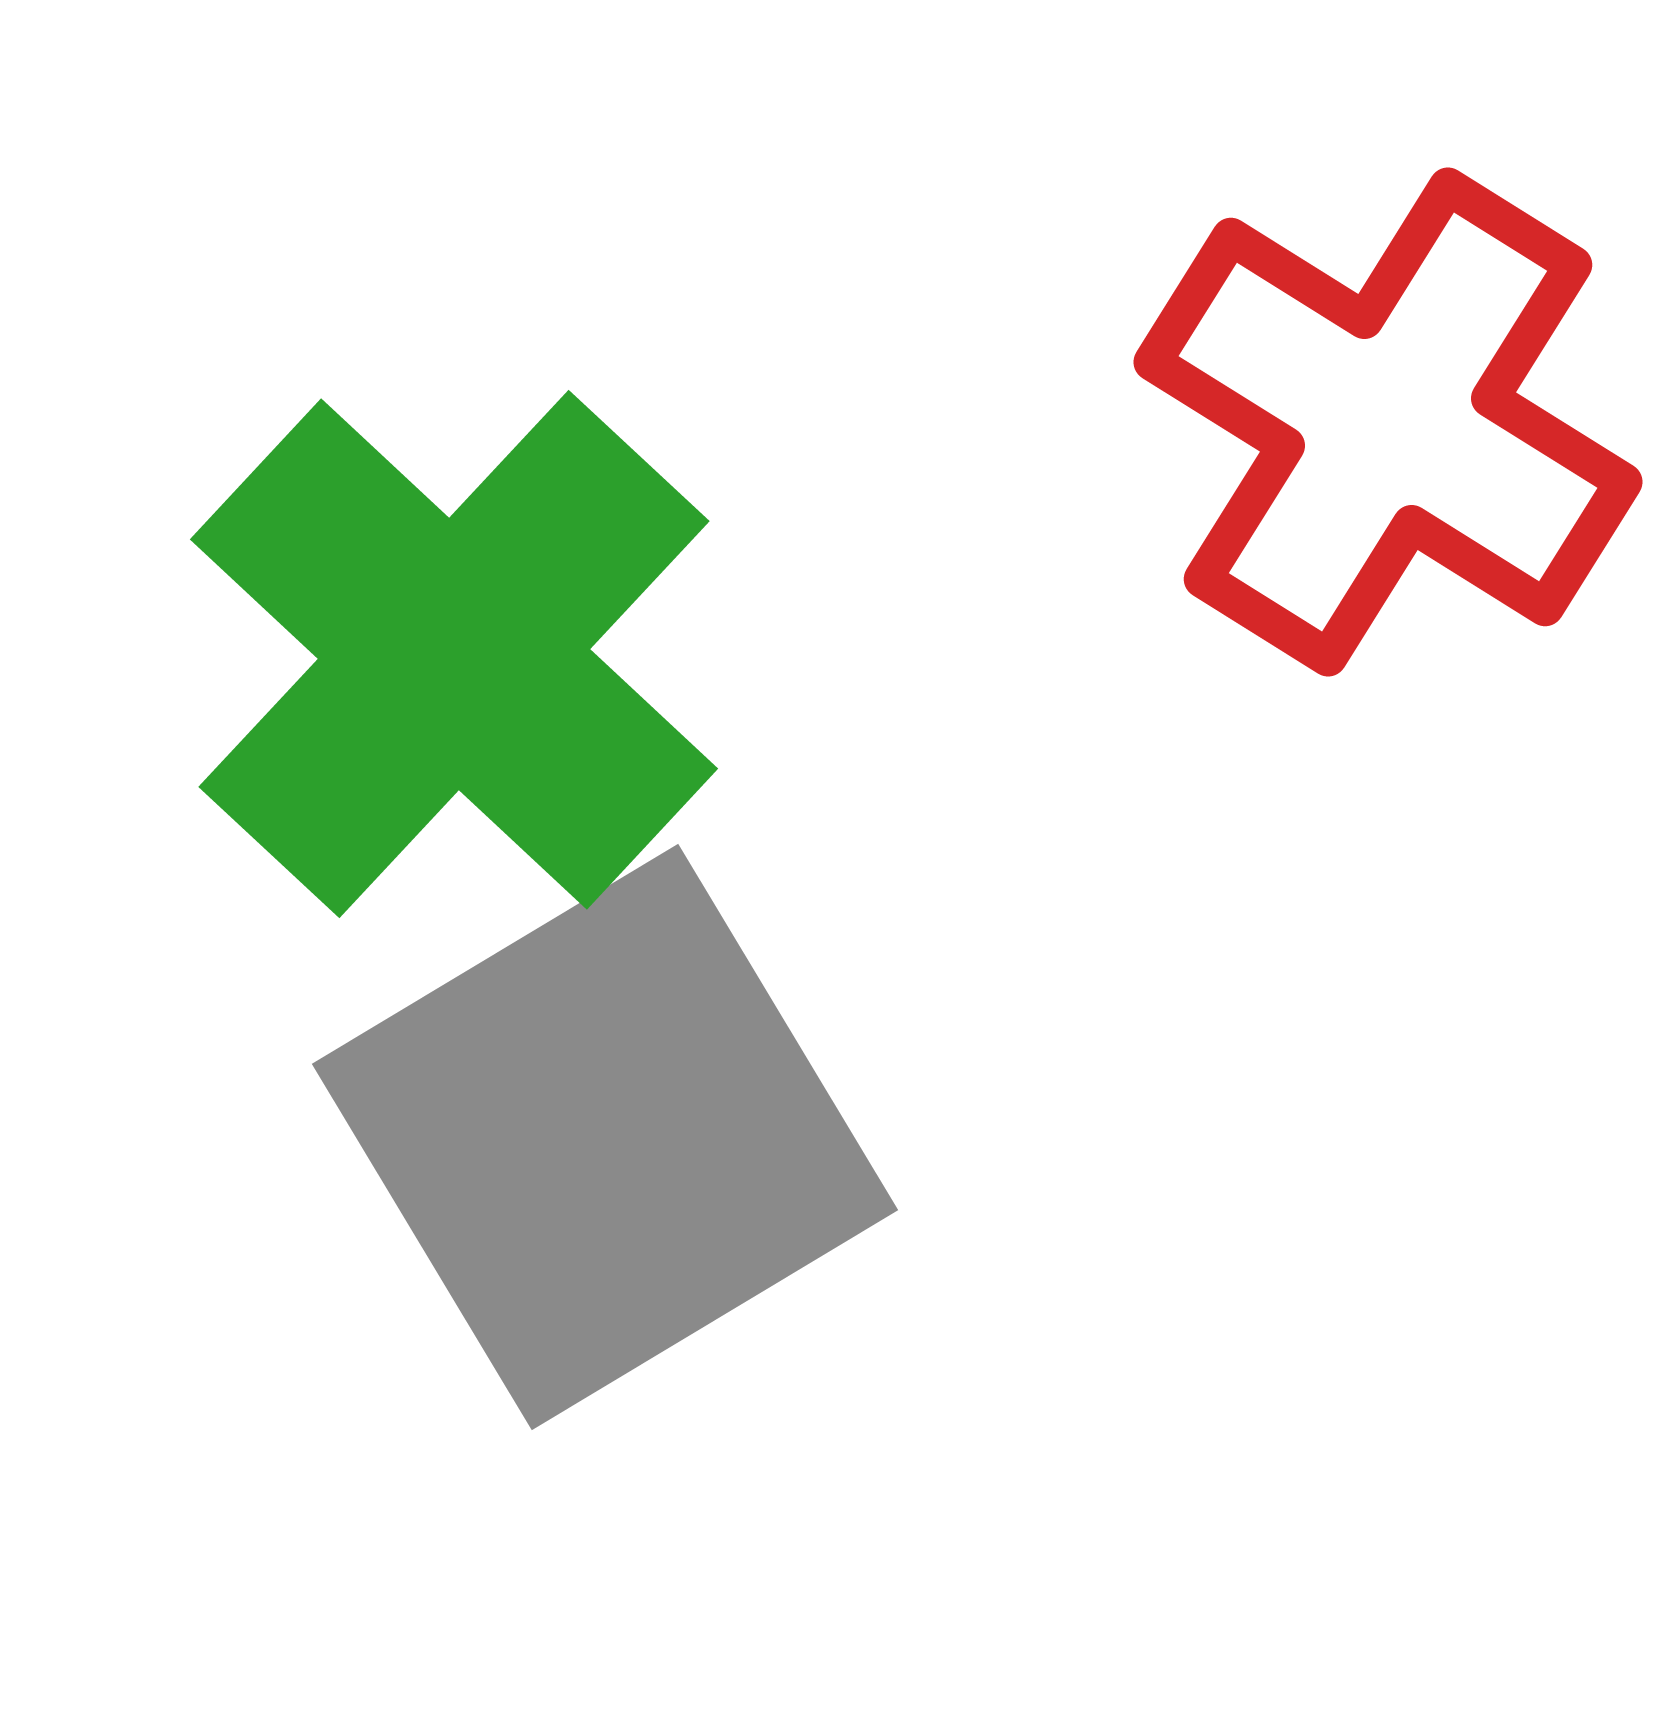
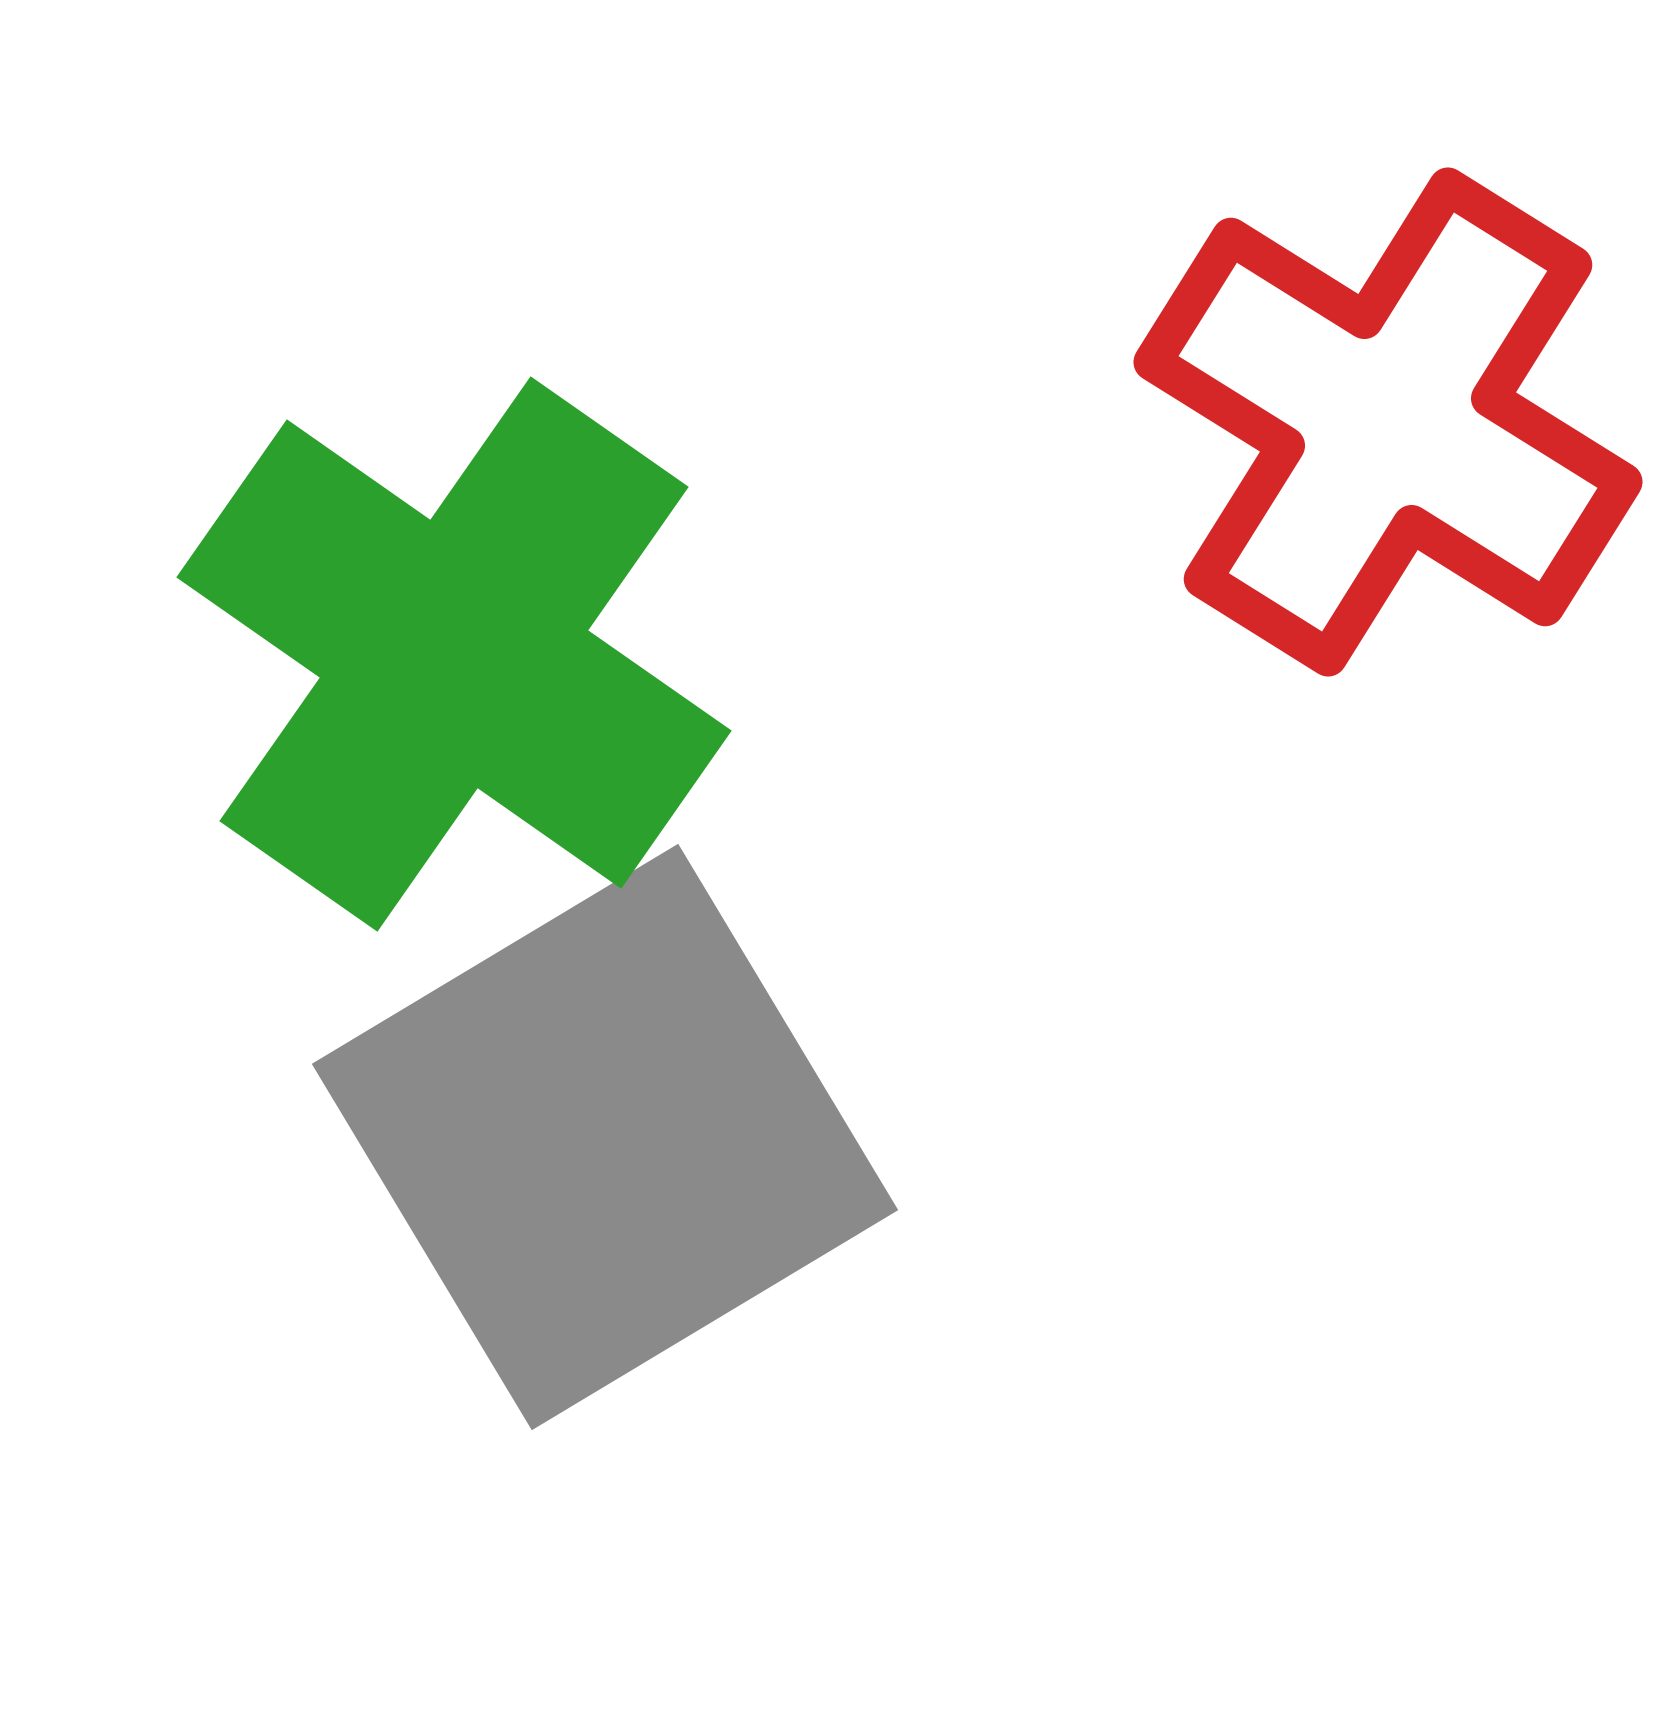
green cross: rotated 8 degrees counterclockwise
